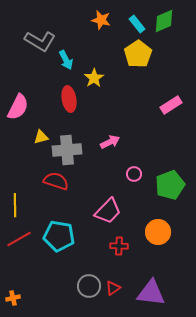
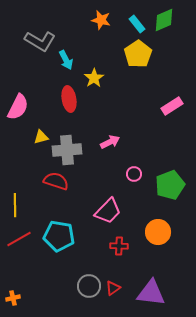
green diamond: moved 1 px up
pink rectangle: moved 1 px right, 1 px down
